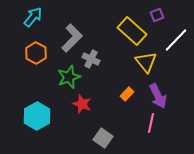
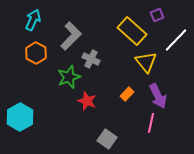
cyan arrow: moved 3 px down; rotated 15 degrees counterclockwise
gray L-shape: moved 1 px left, 2 px up
red star: moved 5 px right, 3 px up
cyan hexagon: moved 17 px left, 1 px down
gray square: moved 4 px right, 1 px down
